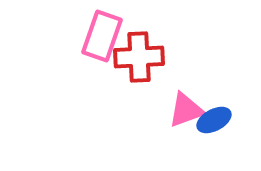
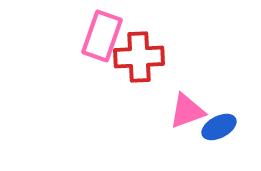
pink triangle: moved 1 px right, 1 px down
blue ellipse: moved 5 px right, 7 px down
